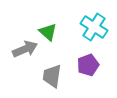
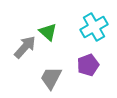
cyan cross: rotated 28 degrees clockwise
gray arrow: moved 2 px up; rotated 25 degrees counterclockwise
gray trapezoid: moved 1 px left, 2 px down; rotated 20 degrees clockwise
